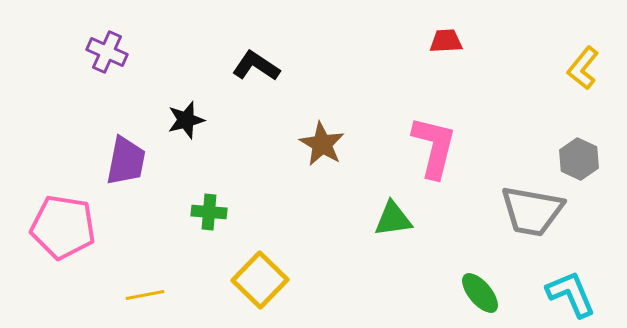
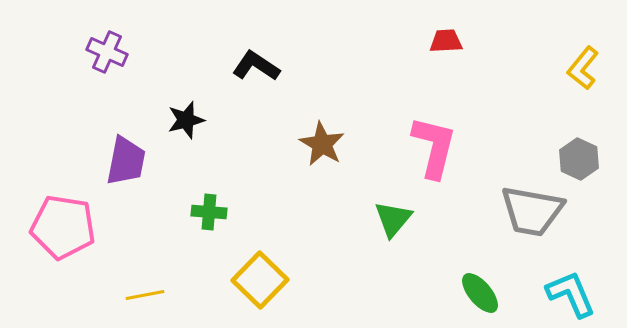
green triangle: rotated 42 degrees counterclockwise
